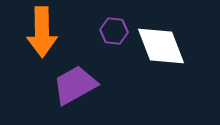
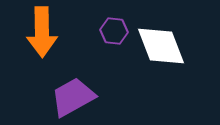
purple trapezoid: moved 2 px left, 12 px down
